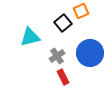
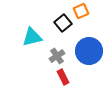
cyan triangle: moved 2 px right
blue circle: moved 1 px left, 2 px up
